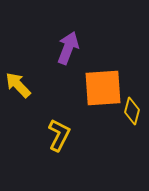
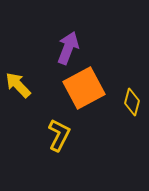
orange square: moved 19 px left; rotated 24 degrees counterclockwise
yellow diamond: moved 9 px up
